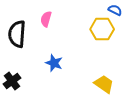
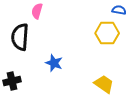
blue semicircle: moved 4 px right; rotated 16 degrees counterclockwise
pink semicircle: moved 9 px left, 8 px up
yellow hexagon: moved 5 px right, 4 px down
black semicircle: moved 3 px right, 3 px down
black cross: rotated 24 degrees clockwise
